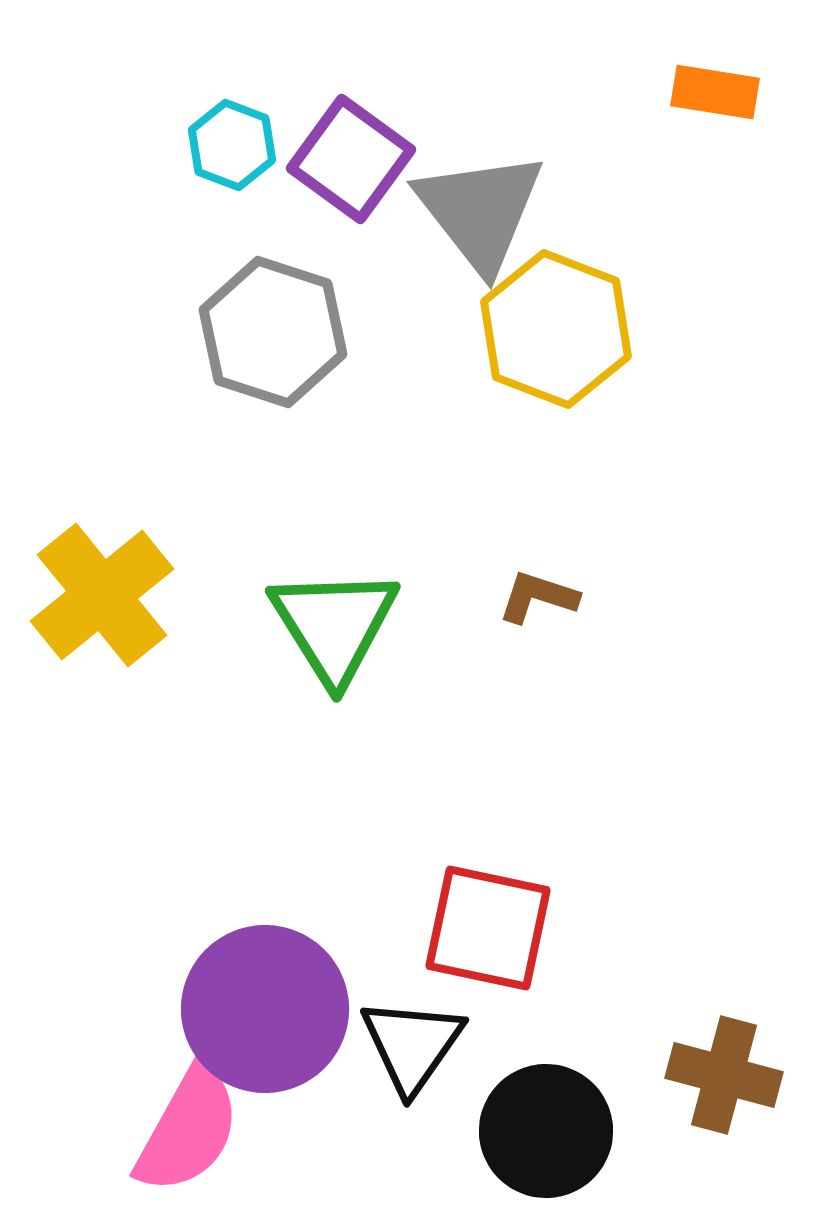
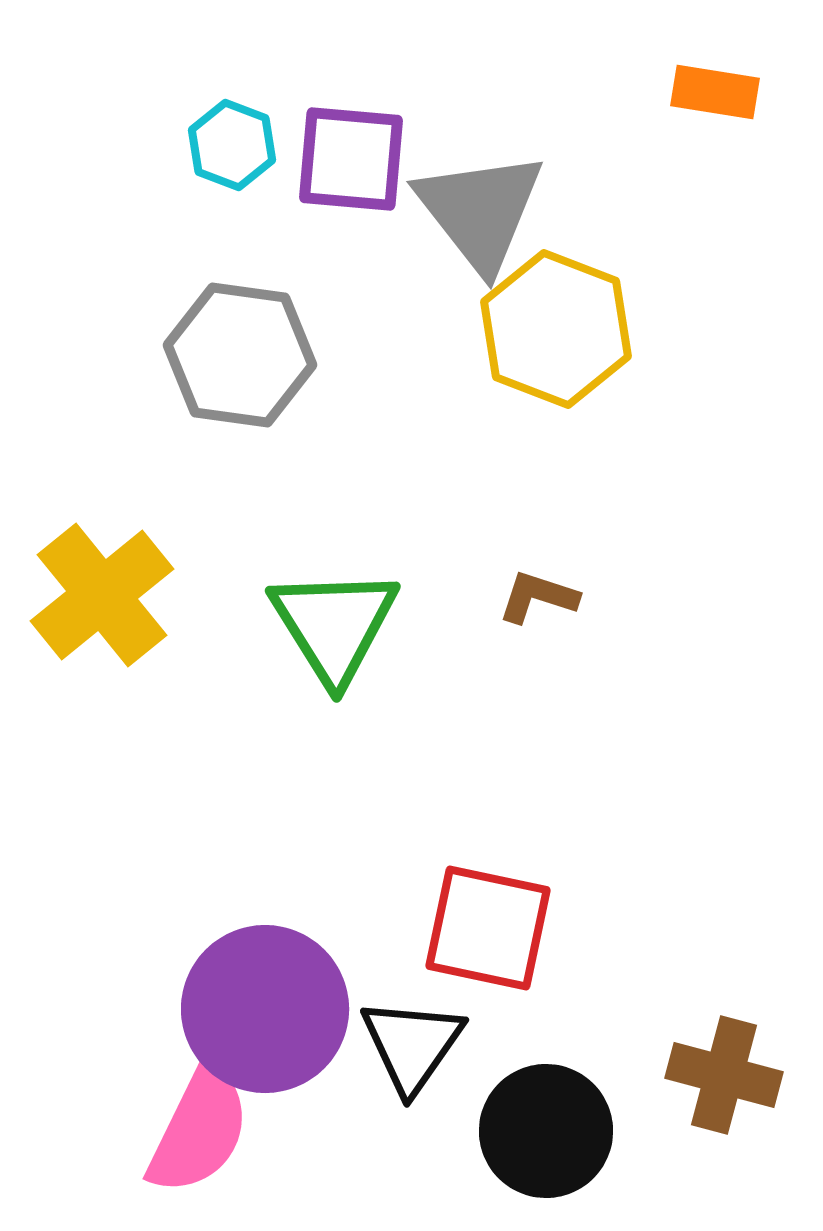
purple square: rotated 31 degrees counterclockwise
gray hexagon: moved 33 px left, 23 px down; rotated 10 degrees counterclockwise
pink semicircle: moved 11 px right; rotated 3 degrees counterclockwise
